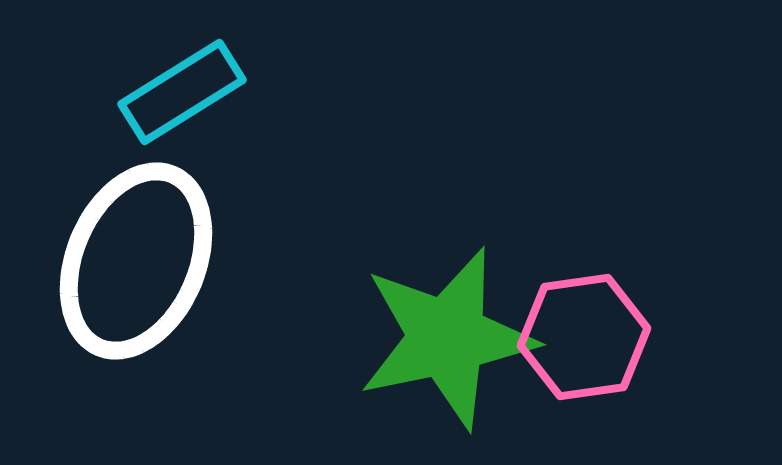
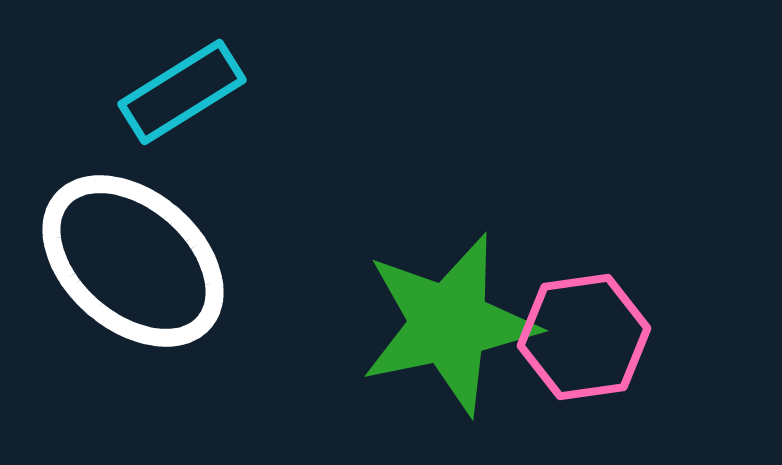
white ellipse: moved 3 px left; rotated 72 degrees counterclockwise
green star: moved 2 px right, 14 px up
